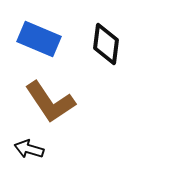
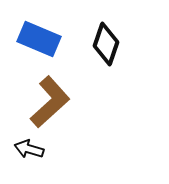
black diamond: rotated 12 degrees clockwise
brown L-shape: rotated 98 degrees counterclockwise
